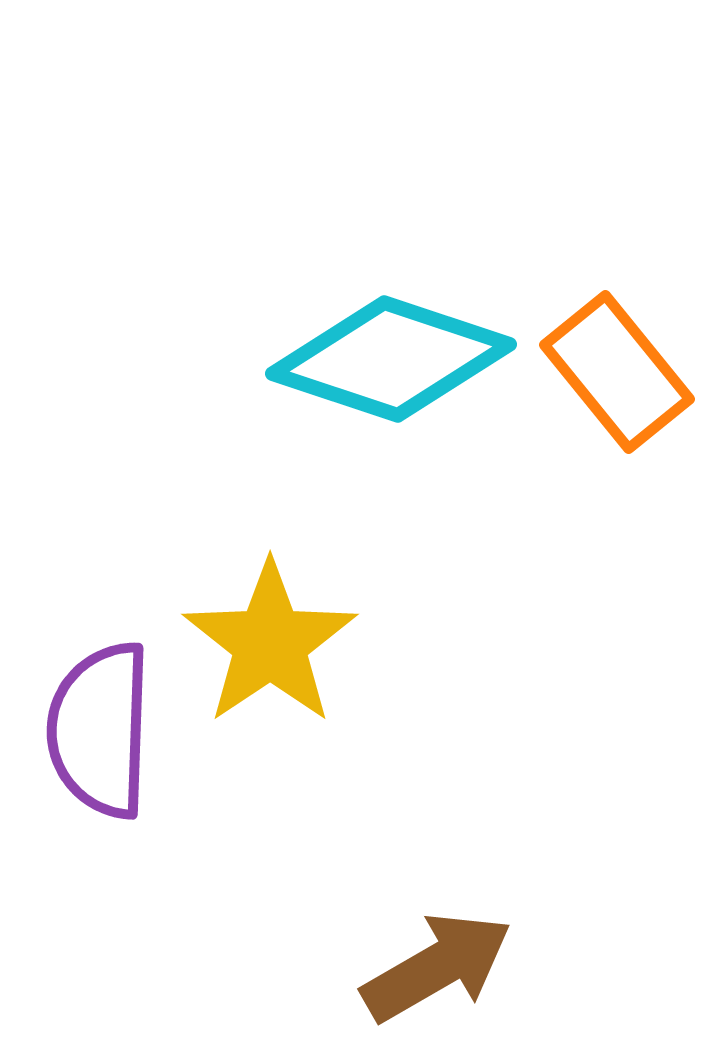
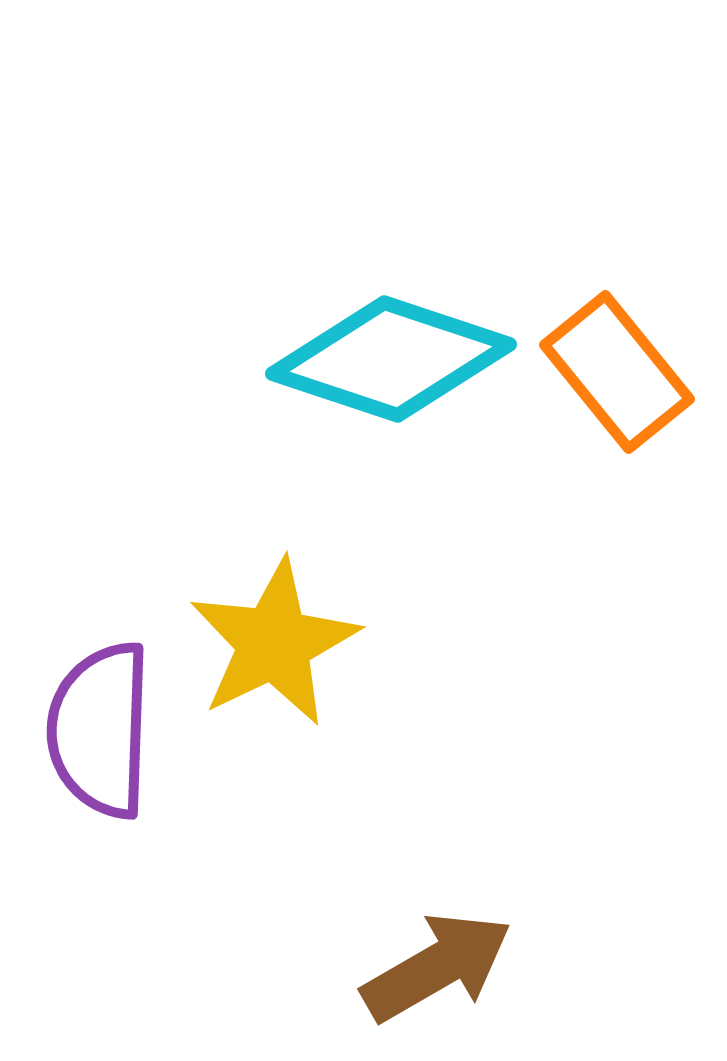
yellow star: moved 4 px right; rotated 8 degrees clockwise
